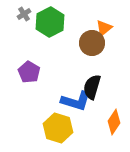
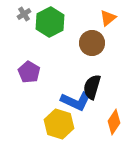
orange triangle: moved 4 px right, 10 px up
blue L-shape: rotated 8 degrees clockwise
yellow hexagon: moved 1 px right, 4 px up
